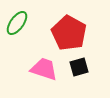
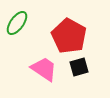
red pentagon: moved 3 px down
pink trapezoid: rotated 16 degrees clockwise
